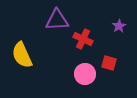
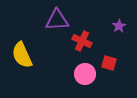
red cross: moved 1 px left, 2 px down
